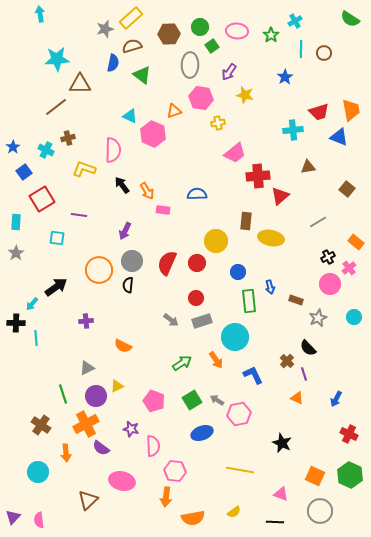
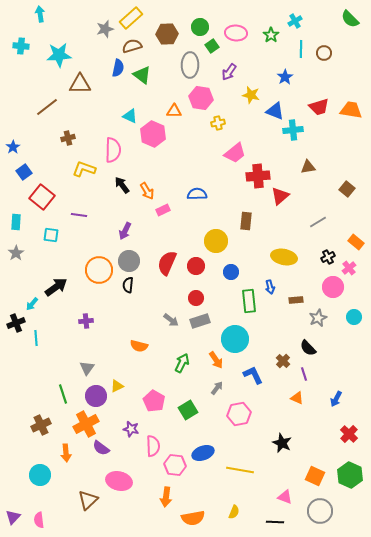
green semicircle at (350, 19): rotated 12 degrees clockwise
pink ellipse at (237, 31): moved 1 px left, 2 px down
brown hexagon at (169, 34): moved 2 px left
cyan star at (57, 59): moved 2 px right, 4 px up
blue semicircle at (113, 63): moved 5 px right, 5 px down
yellow star at (245, 95): moved 6 px right
brown line at (56, 107): moved 9 px left
orange trapezoid at (351, 110): rotated 70 degrees counterclockwise
orange triangle at (174, 111): rotated 21 degrees clockwise
red trapezoid at (319, 112): moved 5 px up
blue triangle at (339, 137): moved 64 px left, 26 px up
cyan cross at (46, 150): moved 25 px left, 104 px up; rotated 21 degrees counterclockwise
red square at (42, 199): moved 2 px up; rotated 20 degrees counterclockwise
pink rectangle at (163, 210): rotated 32 degrees counterclockwise
cyan square at (57, 238): moved 6 px left, 3 px up
yellow ellipse at (271, 238): moved 13 px right, 19 px down
gray circle at (132, 261): moved 3 px left
red circle at (197, 263): moved 1 px left, 3 px down
blue circle at (238, 272): moved 7 px left
pink circle at (330, 284): moved 3 px right, 3 px down
brown rectangle at (296, 300): rotated 24 degrees counterclockwise
gray rectangle at (202, 321): moved 2 px left
black cross at (16, 323): rotated 24 degrees counterclockwise
cyan circle at (235, 337): moved 2 px down
orange semicircle at (123, 346): moved 16 px right; rotated 12 degrees counterclockwise
brown cross at (287, 361): moved 4 px left
green arrow at (182, 363): rotated 30 degrees counterclockwise
gray triangle at (87, 368): rotated 28 degrees counterclockwise
green square at (192, 400): moved 4 px left, 10 px down
gray arrow at (217, 400): moved 12 px up; rotated 96 degrees clockwise
pink pentagon at (154, 401): rotated 10 degrees clockwise
brown cross at (41, 425): rotated 30 degrees clockwise
blue ellipse at (202, 433): moved 1 px right, 20 px down
red cross at (349, 434): rotated 18 degrees clockwise
pink hexagon at (175, 471): moved 6 px up
cyan circle at (38, 472): moved 2 px right, 3 px down
pink ellipse at (122, 481): moved 3 px left
pink triangle at (281, 494): moved 4 px right, 3 px down
yellow semicircle at (234, 512): rotated 32 degrees counterclockwise
